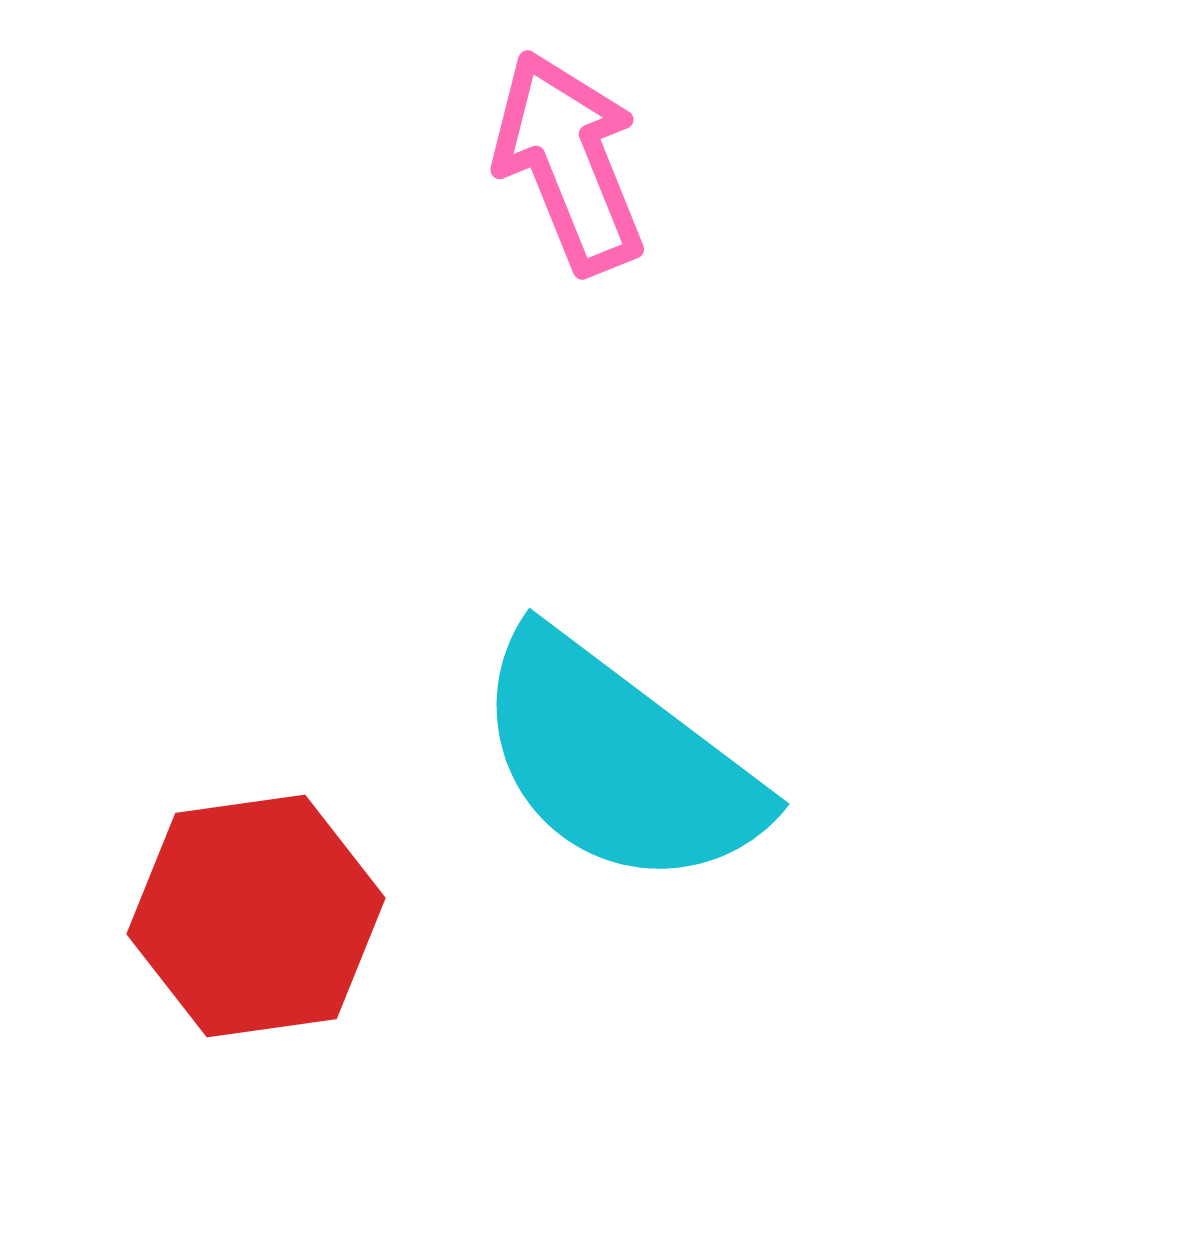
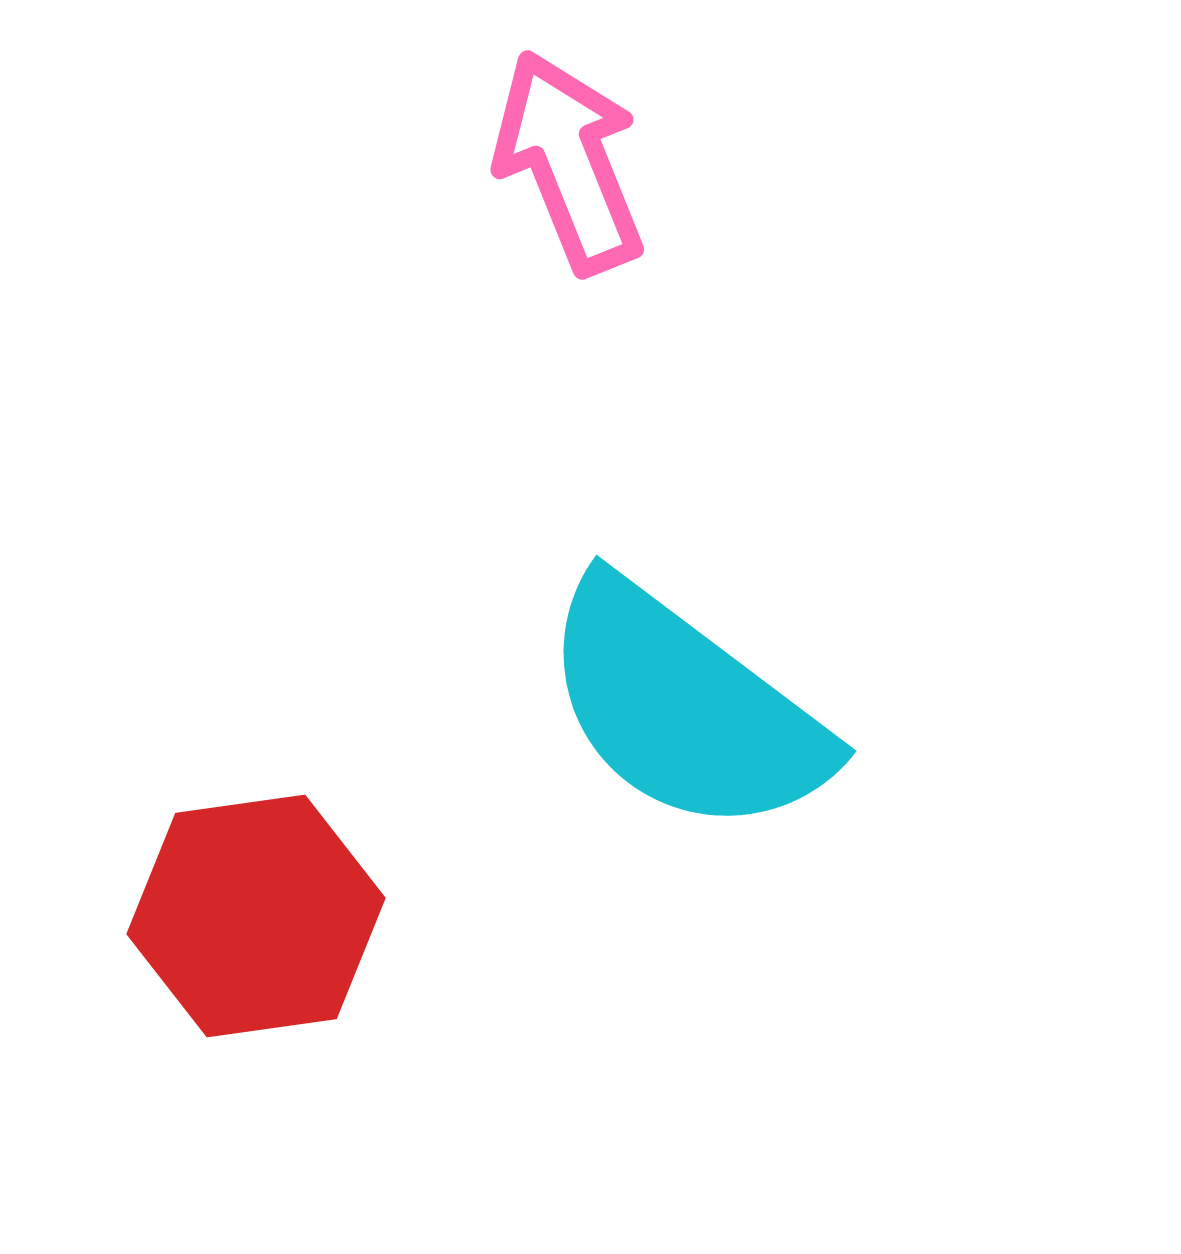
cyan semicircle: moved 67 px right, 53 px up
